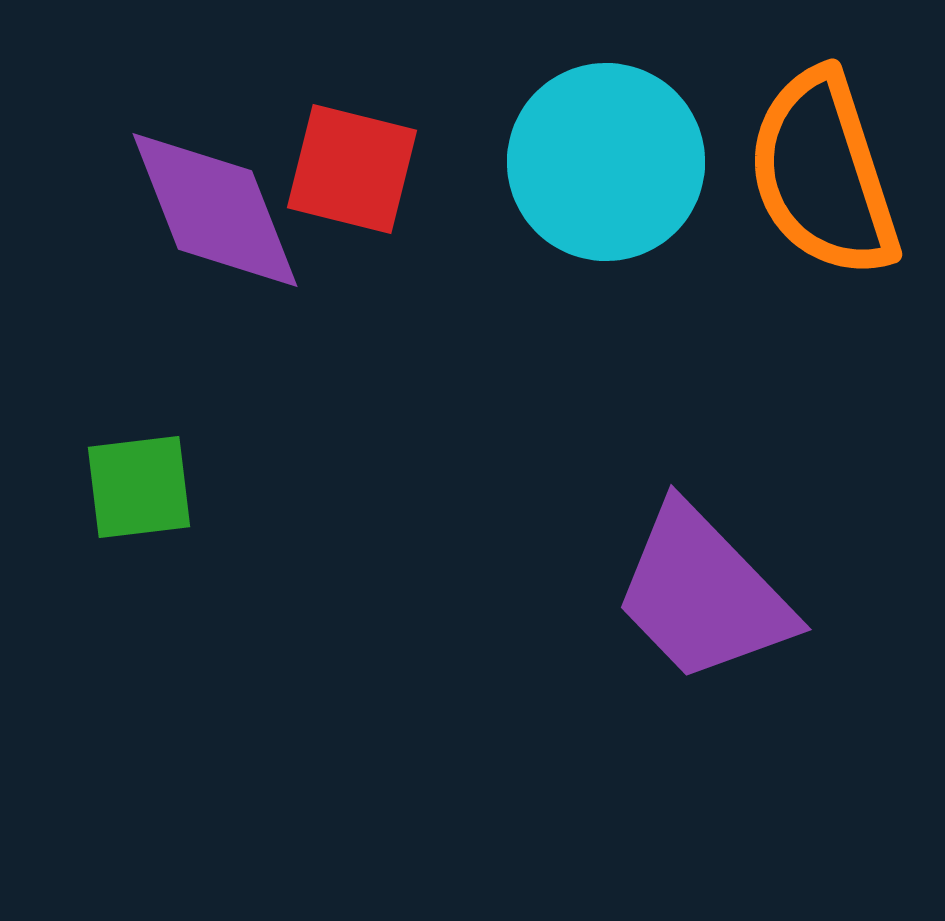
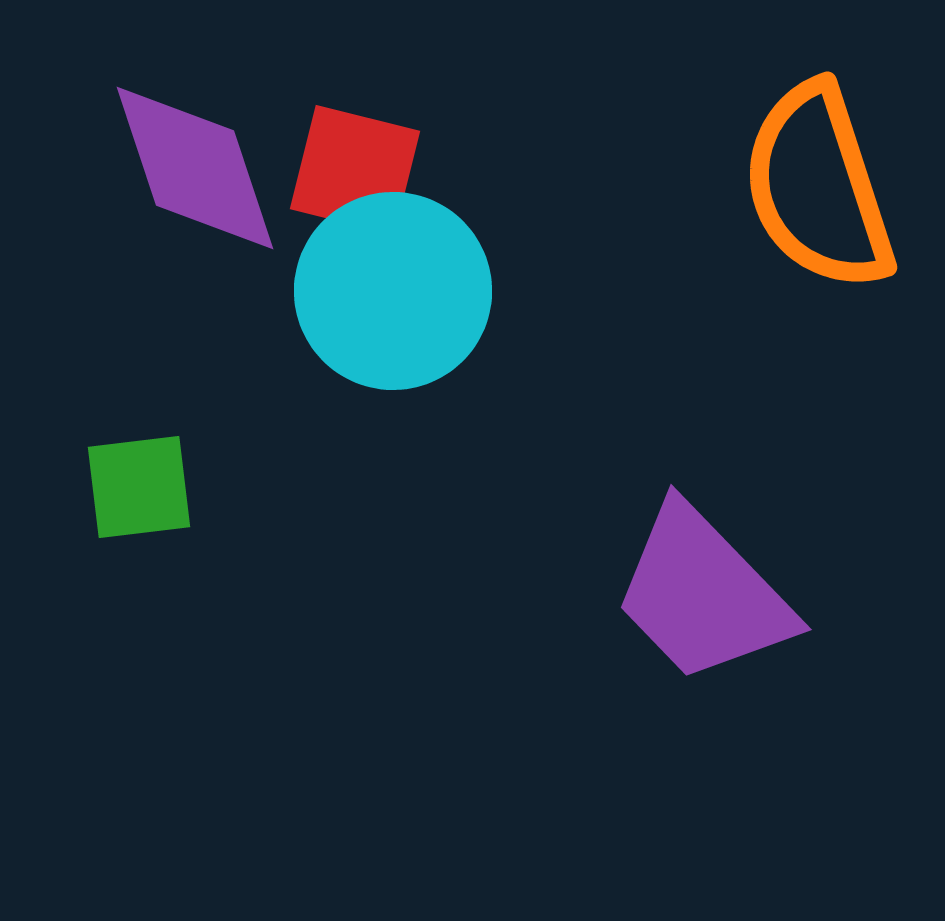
cyan circle: moved 213 px left, 129 px down
red square: moved 3 px right, 1 px down
orange semicircle: moved 5 px left, 13 px down
purple diamond: moved 20 px left, 42 px up; rotated 3 degrees clockwise
